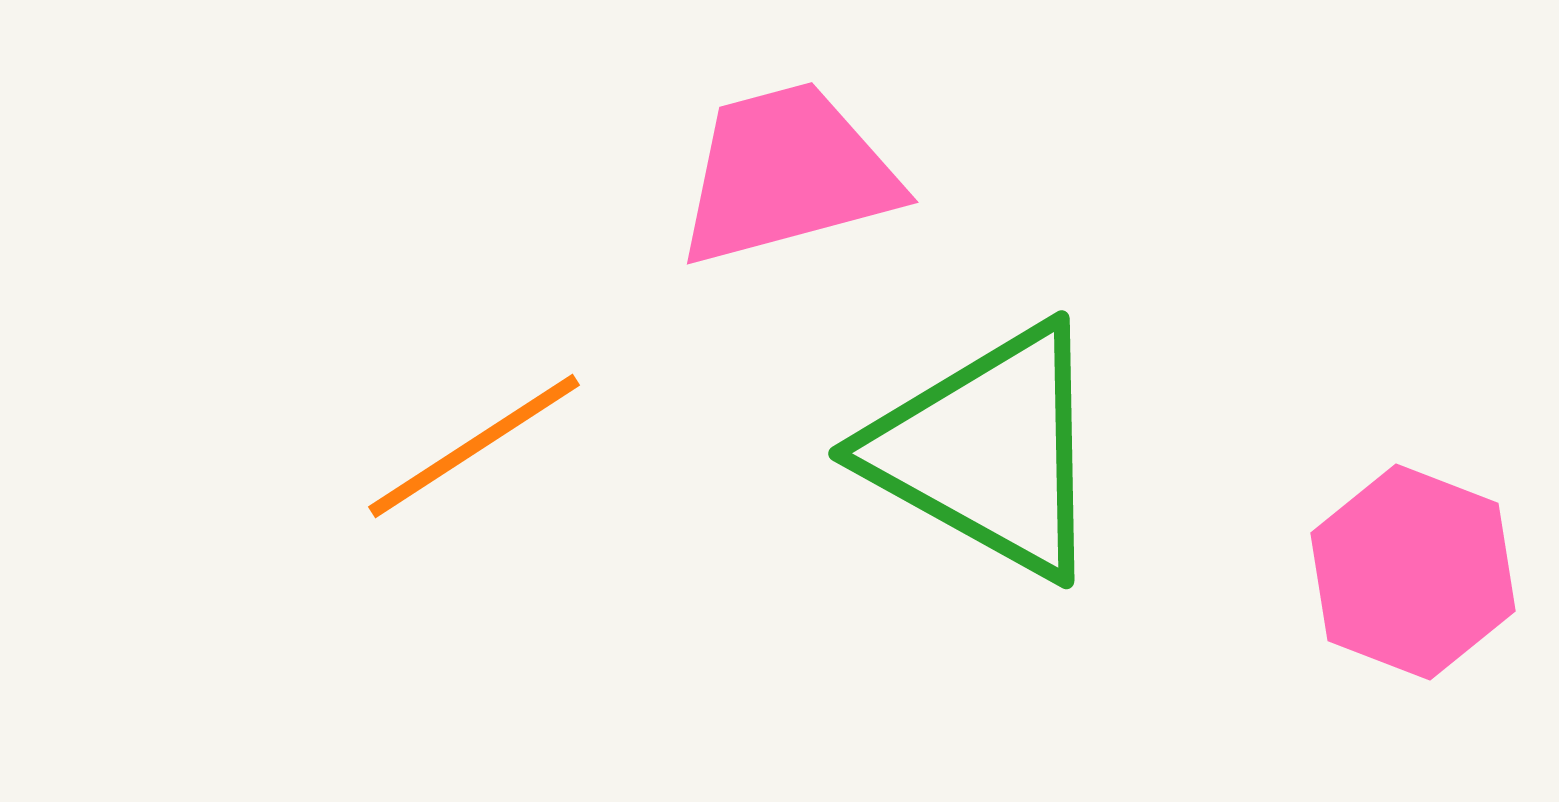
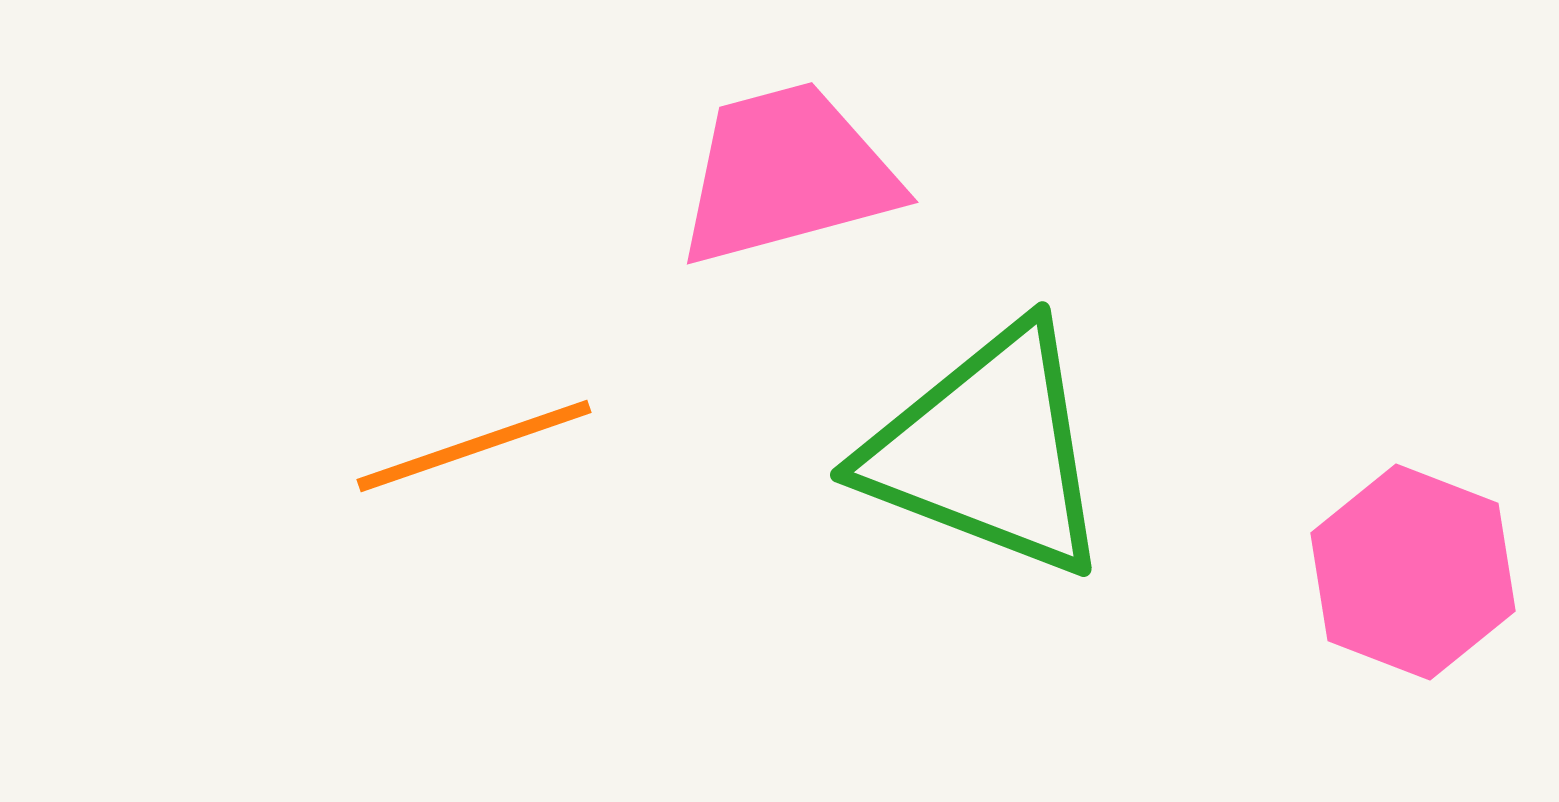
orange line: rotated 14 degrees clockwise
green triangle: rotated 8 degrees counterclockwise
